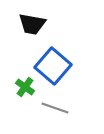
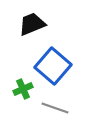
black trapezoid: rotated 148 degrees clockwise
green cross: moved 2 px left, 2 px down; rotated 30 degrees clockwise
